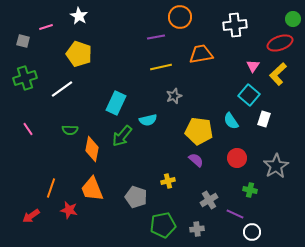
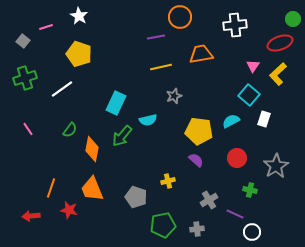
gray square at (23, 41): rotated 24 degrees clockwise
cyan semicircle at (231, 121): rotated 96 degrees clockwise
green semicircle at (70, 130): rotated 56 degrees counterclockwise
red arrow at (31, 216): rotated 30 degrees clockwise
